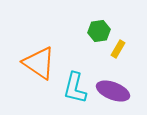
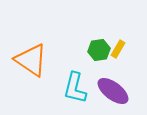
green hexagon: moved 19 px down
orange triangle: moved 8 px left, 3 px up
purple ellipse: rotated 16 degrees clockwise
